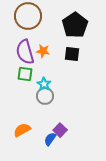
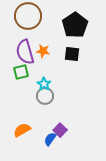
green square: moved 4 px left, 2 px up; rotated 21 degrees counterclockwise
